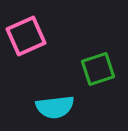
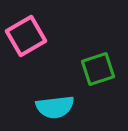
pink square: rotated 6 degrees counterclockwise
